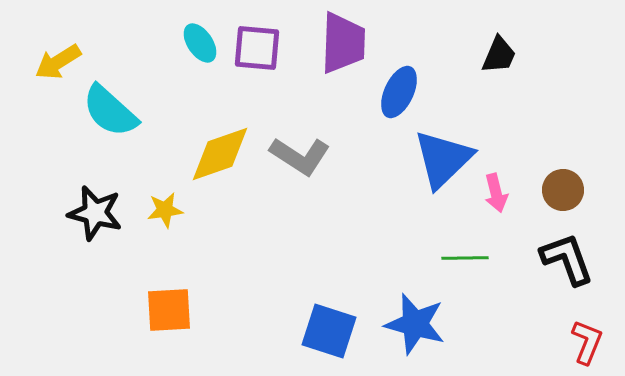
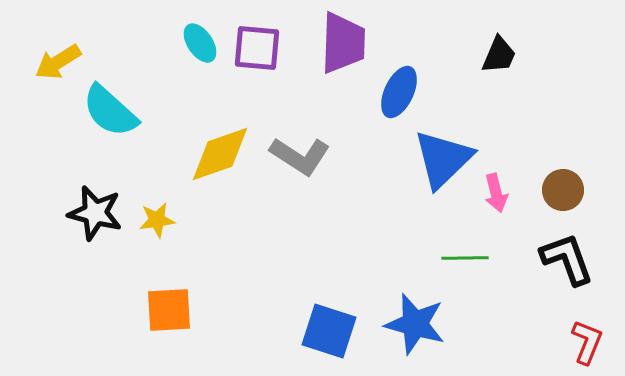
yellow star: moved 8 px left, 10 px down
